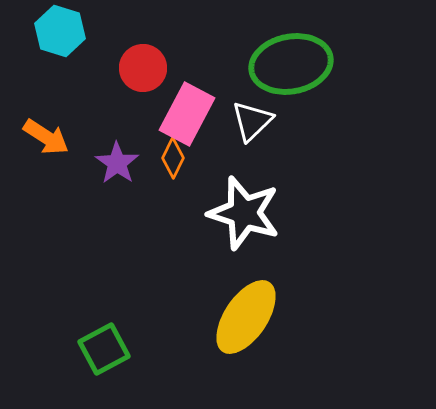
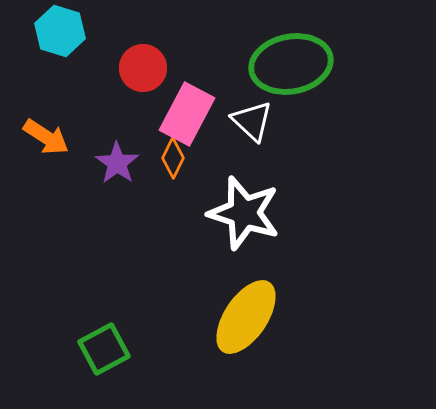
white triangle: rotated 33 degrees counterclockwise
